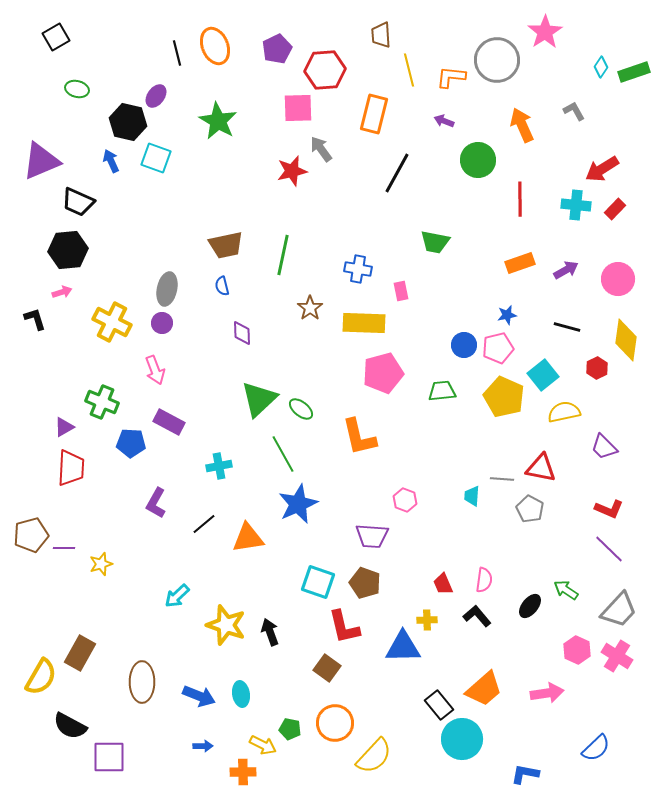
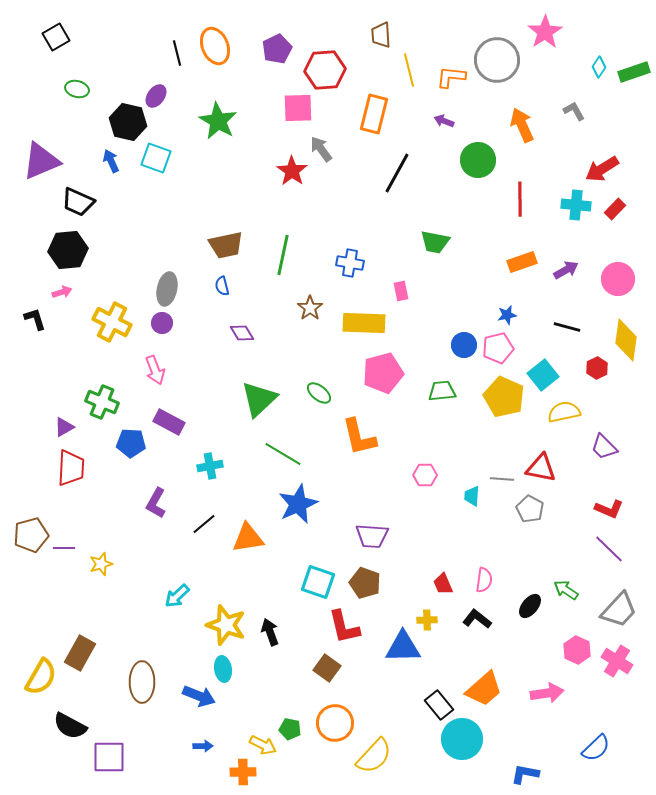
cyan diamond at (601, 67): moved 2 px left
red star at (292, 171): rotated 24 degrees counterclockwise
orange rectangle at (520, 263): moved 2 px right, 1 px up
blue cross at (358, 269): moved 8 px left, 6 px up
purple diamond at (242, 333): rotated 30 degrees counterclockwise
green ellipse at (301, 409): moved 18 px right, 16 px up
green line at (283, 454): rotated 30 degrees counterclockwise
cyan cross at (219, 466): moved 9 px left
pink hexagon at (405, 500): moved 20 px right, 25 px up; rotated 20 degrees counterclockwise
black L-shape at (477, 616): moved 3 px down; rotated 12 degrees counterclockwise
pink cross at (617, 656): moved 5 px down
cyan ellipse at (241, 694): moved 18 px left, 25 px up
